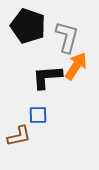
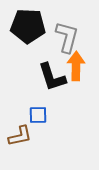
black pentagon: rotated 16 degrees counterclockwise
orange arrow: rotated 32 degrees counterclockwise
black L-shape: moved 5 px right; rotated 104 degrees counterclockwise
brown L-shape: moved 1 px right
